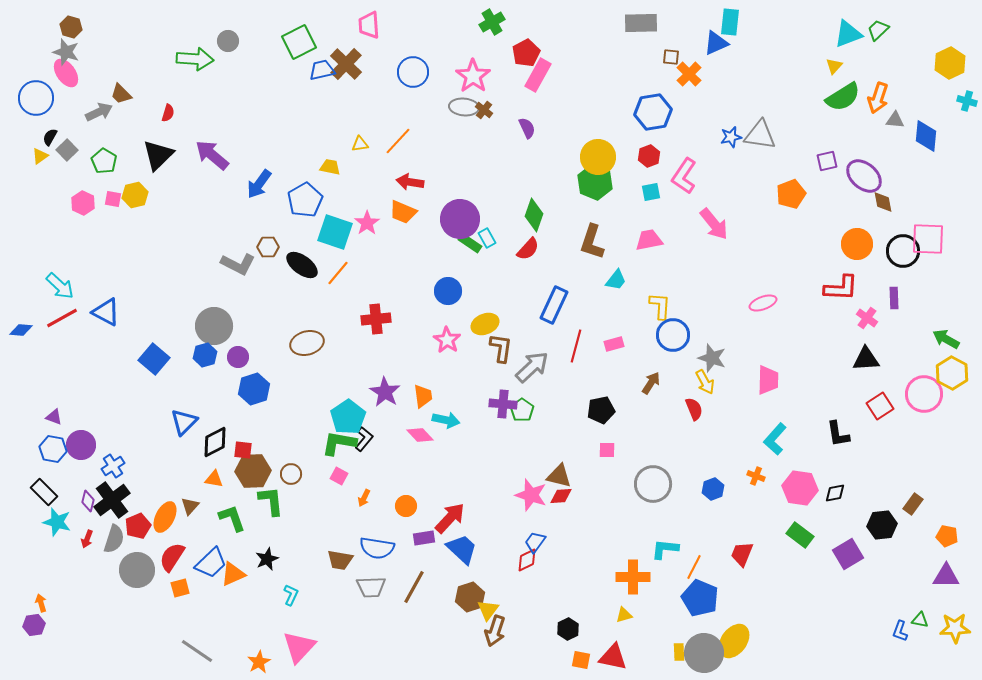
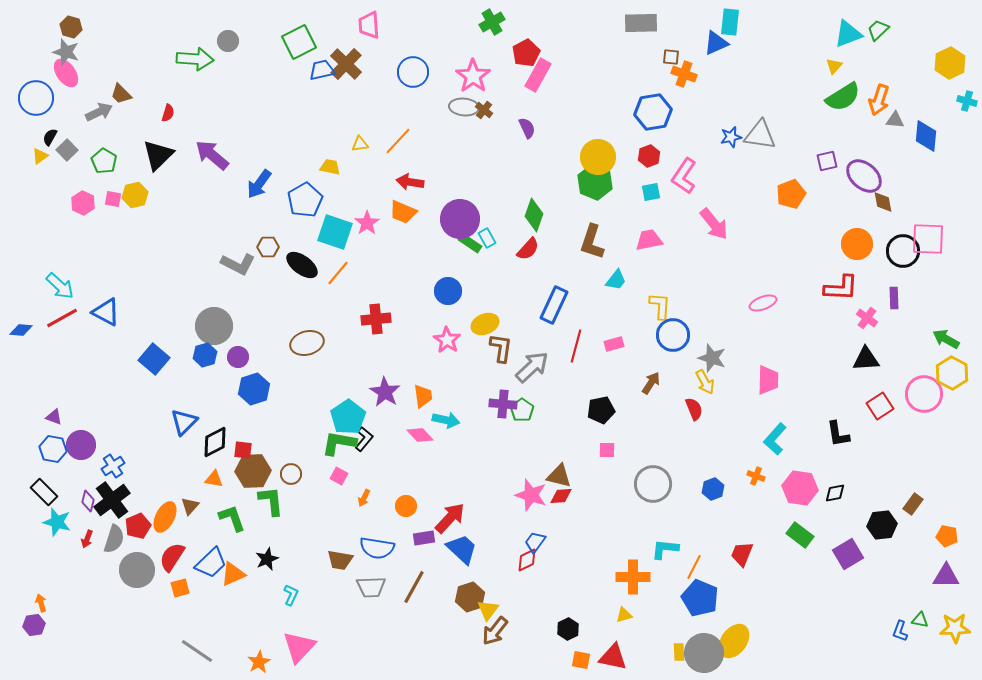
orange cross at (689, 74): moved 5 px left; rotated 25 degrees counterclockwise
orange arrow at (878, 98): moved 1 px right, 2 px down
brown arrow at (495, 631): rotated 20 degrees clockwise
